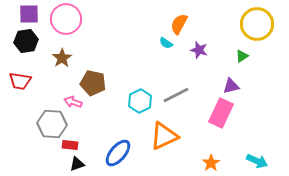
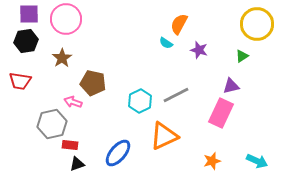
gray hexagon: rotated 16 degrees counterclockwise
orange star: moved 1 px right, 2 px up; rotated 18 degrees clockwise
